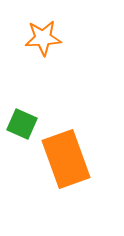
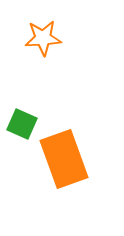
orange rectangle: moved 2 px left
